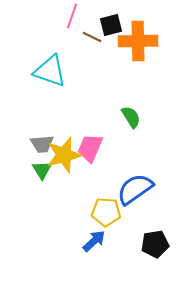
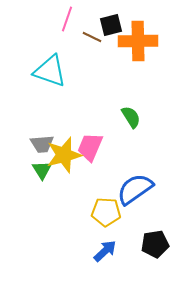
pink line: moved 5 px left, 3 px down
pink trapezoid: moved 1 px up
blue arrow: moved 11 px right, 10 px down
